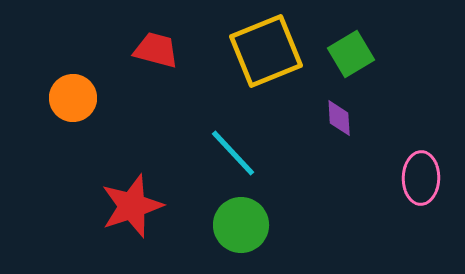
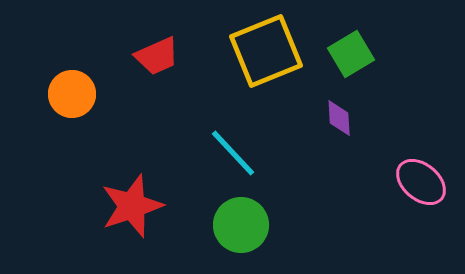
red trapezoid: moved 1 px right, 6 px down; rotated 141 degrees clockwise
orange circle: moved 1 px left, 4 px up
pink ellipse: moved 4 px down; rotated 51 degrees counterclockwise
